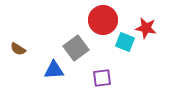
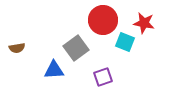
red star: moved 2 px left, 5 px up
brown semicircle: moved 1 px left, 1 px up; rotated 42 degrees counterclockwise
purple square: moved 1 px right, 1 px up; rotated 12 degrees counterclockwise
